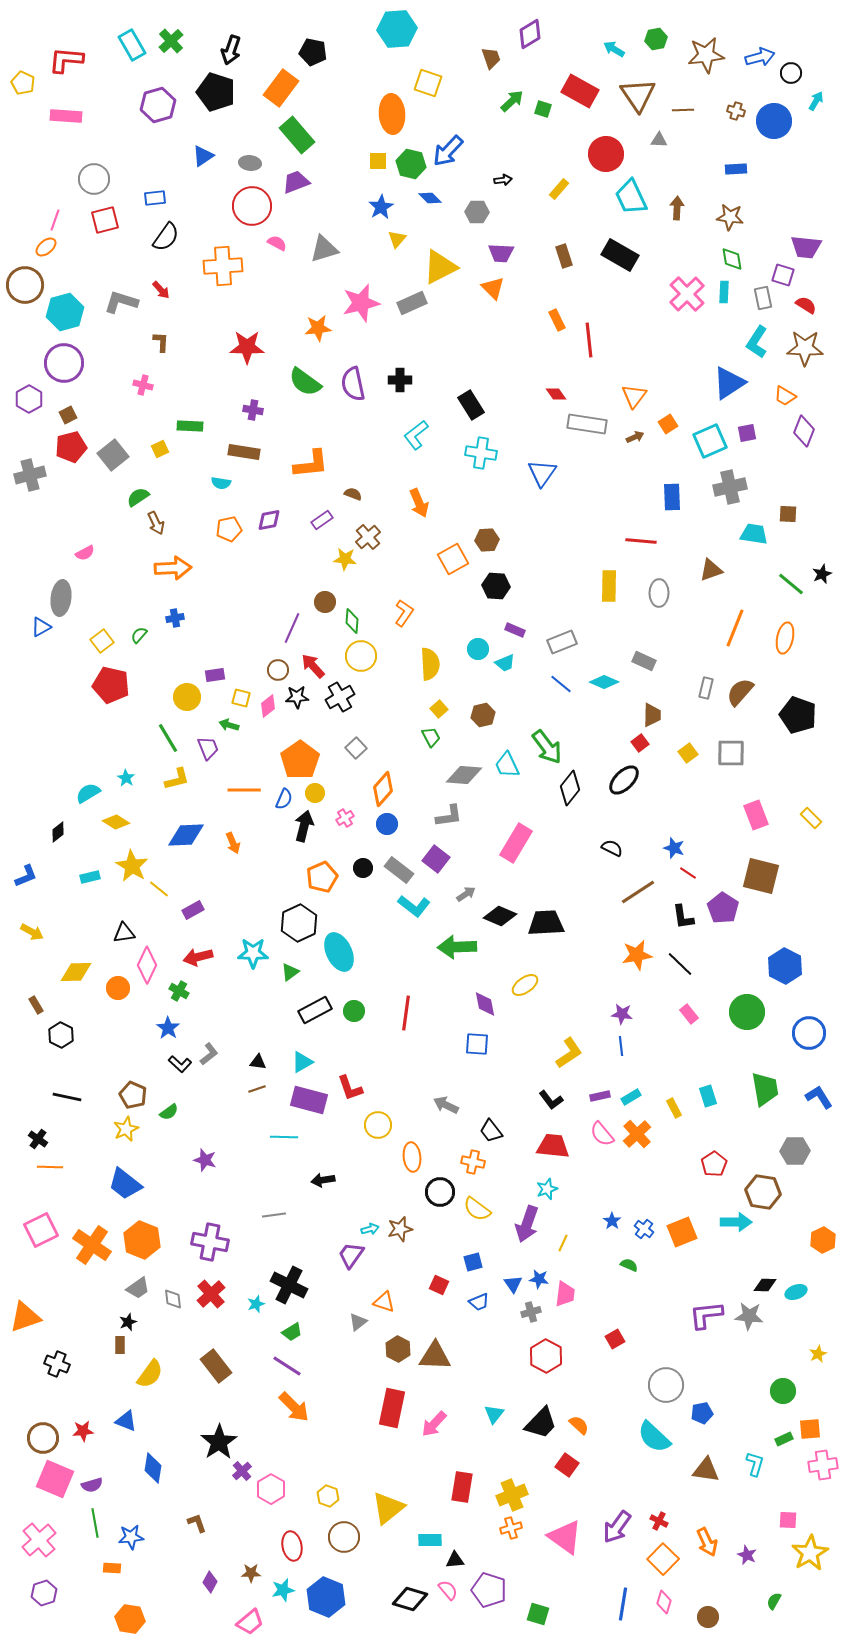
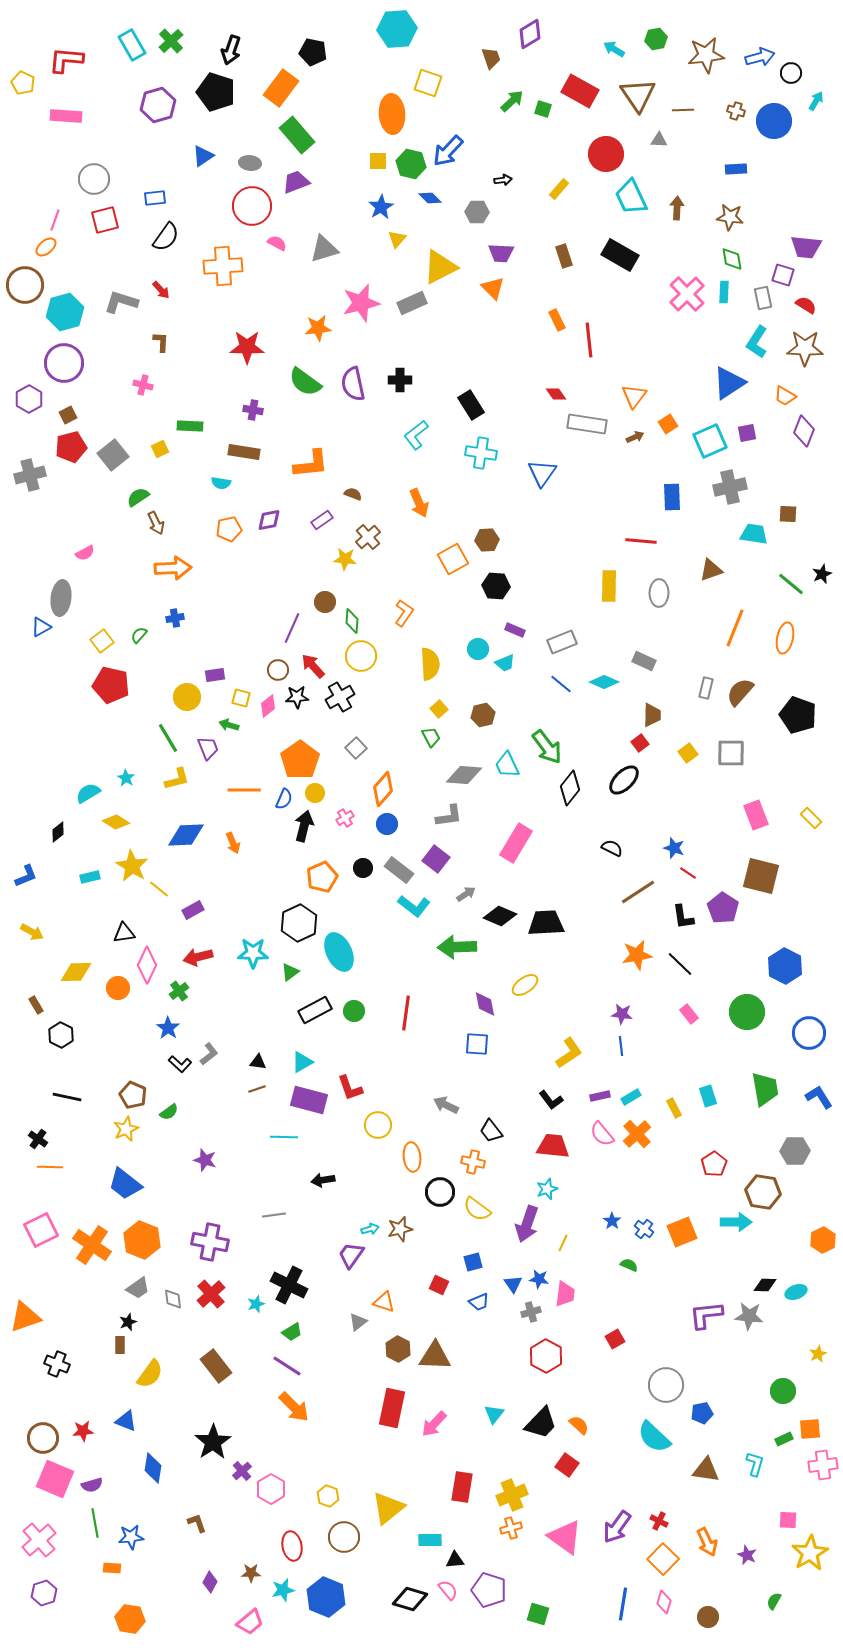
green cross at (179, 991): rotated 24 degrees clockwise
black star at (219, 1442): moved 6 px left
